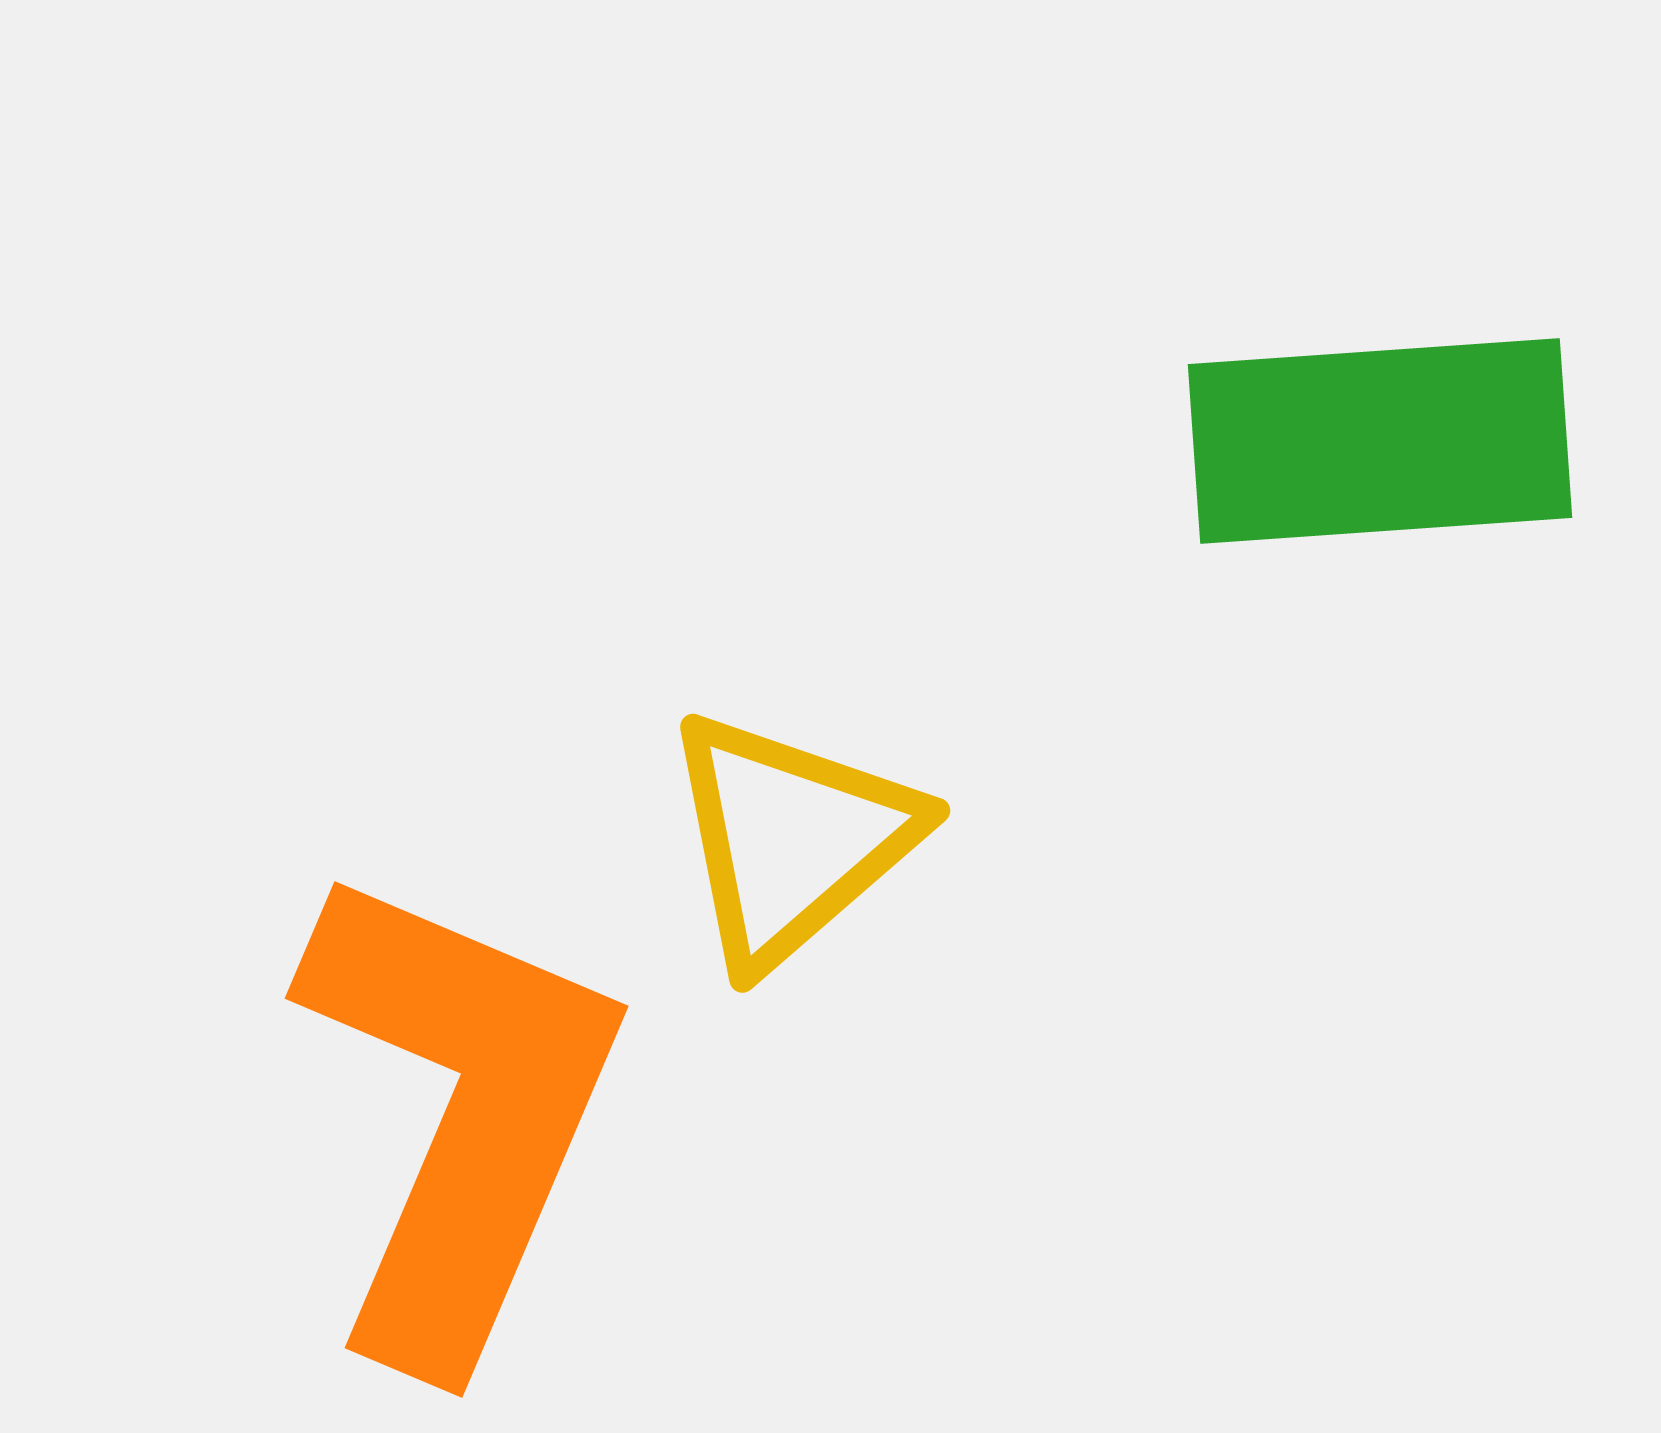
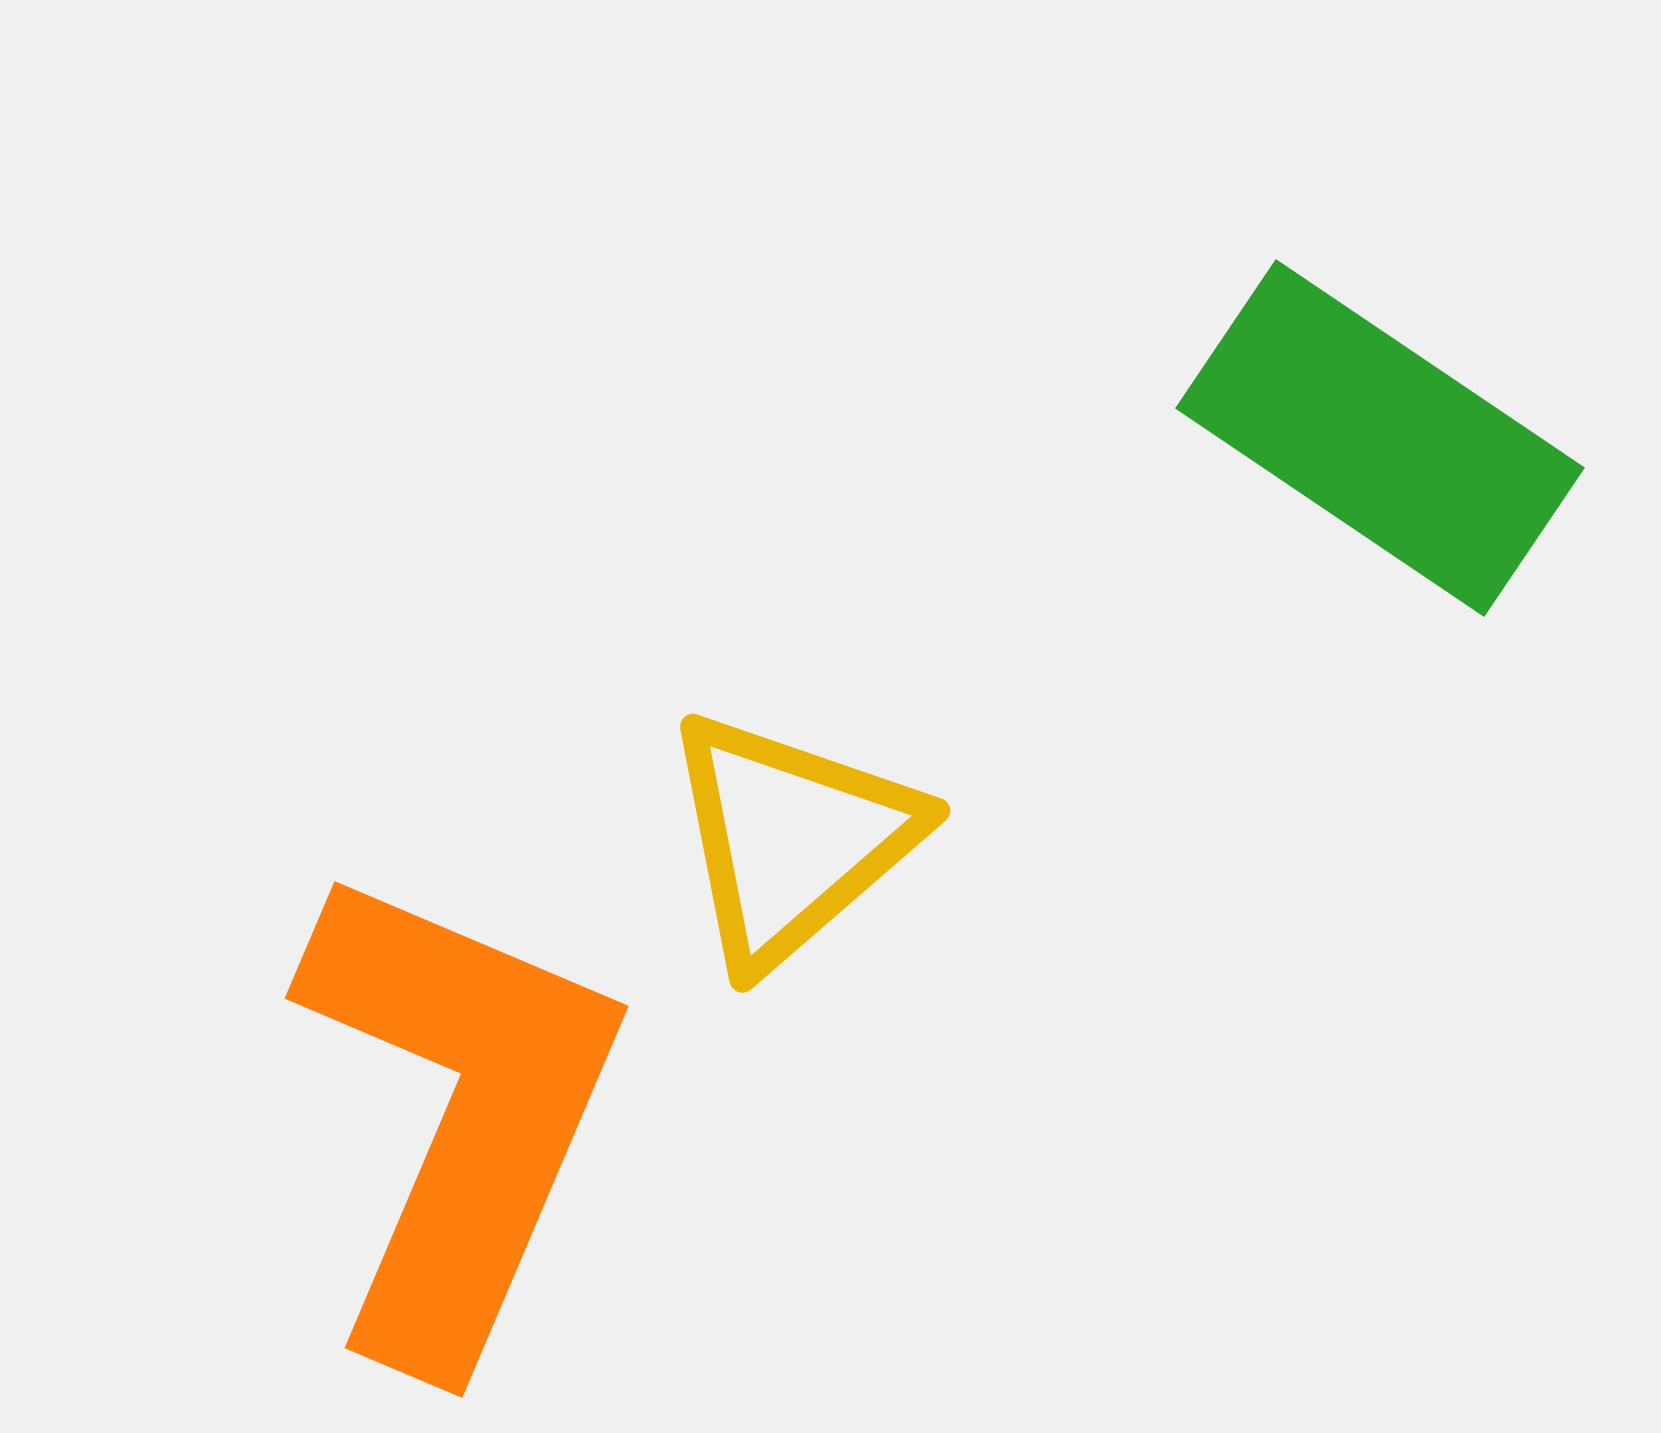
green rectangle: moved 3 px up; rotated 38 degrees clockwise
